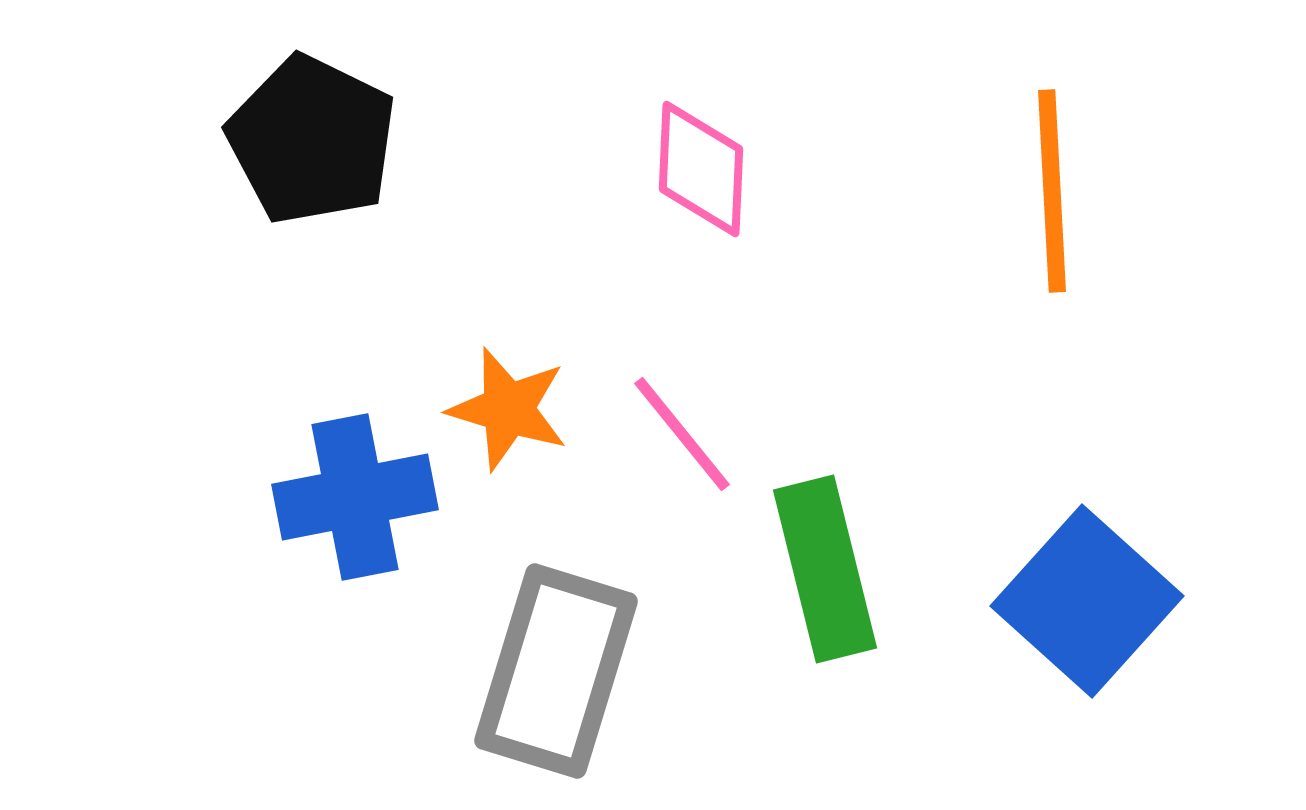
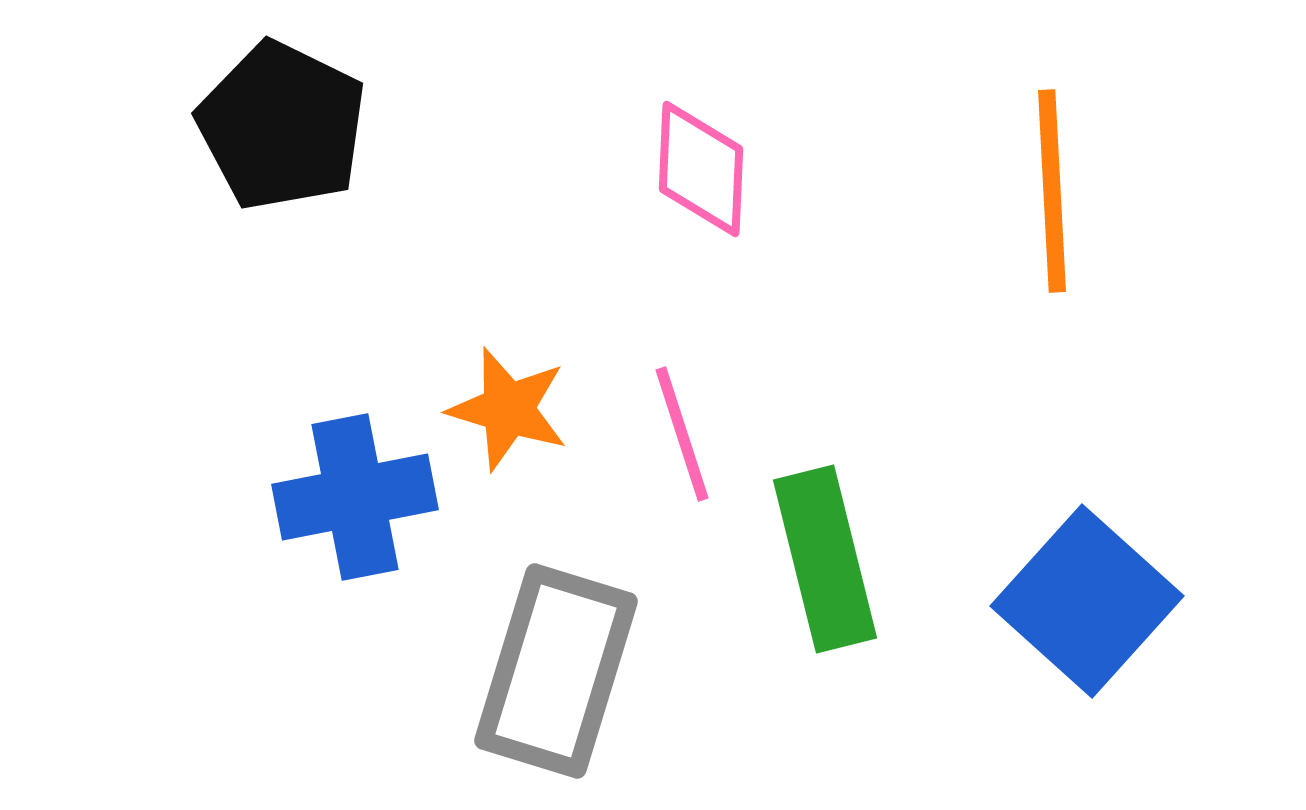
black pentagon: moved 30 px left, 14 px up
pink line: rotated 21 degrees clockwise
green rectangle: moved 10 px up
